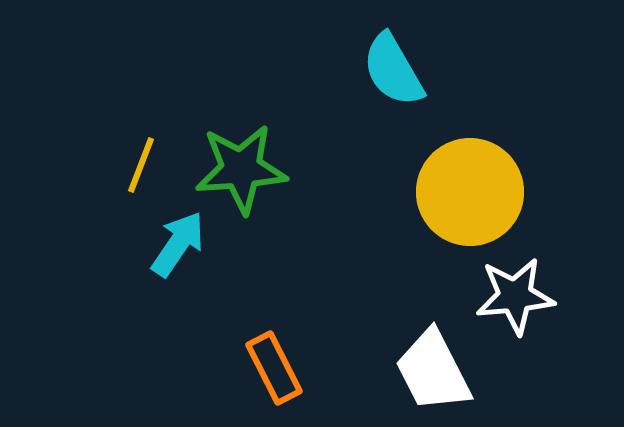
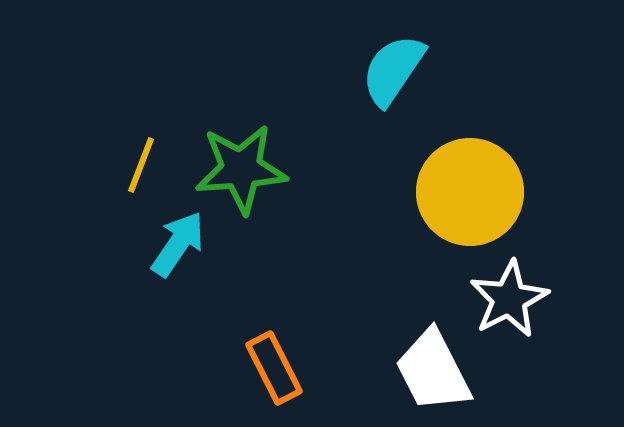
cyan semicircle: rotated 64 degrees clockwise
white star: moved 6 px left, 3 px down; rotated 22 degrees counterclockwise
